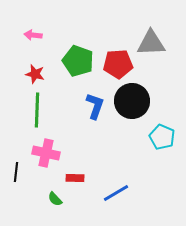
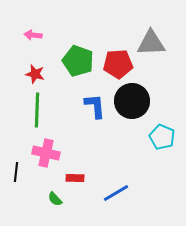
blue L-shape: rotated 24 degrees counterclockwise
